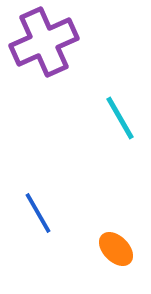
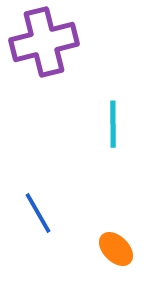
purple cross: rotated 10 degrees clockwise
cyan line: moved 7 px left, 6 px down; rotated 30 degrees clockwise
